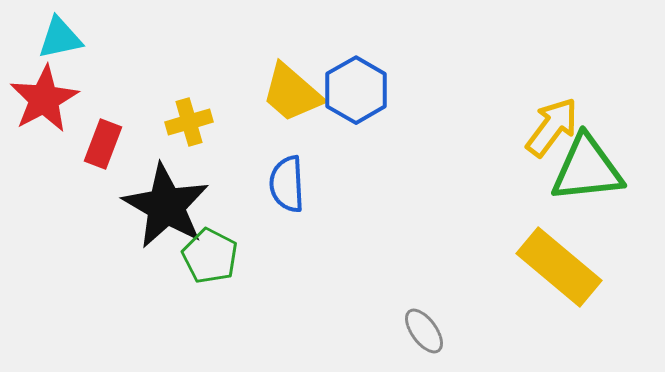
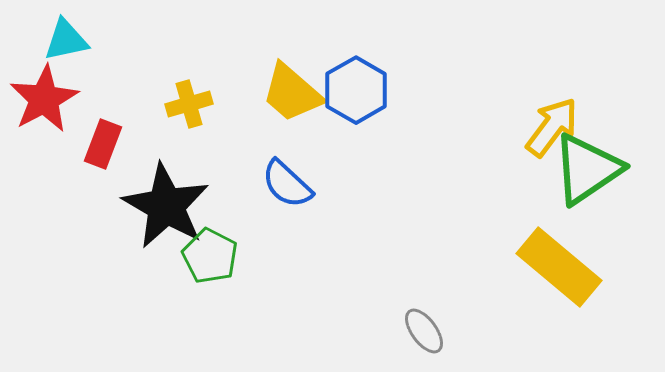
cyan triangle: moved 6 px right, 2 px down
yellow cross: moved 18 px up
green triangle: rotated 28 degrees counterclockwise
blue semicircle: rotated 44 degrees counterclockwise
